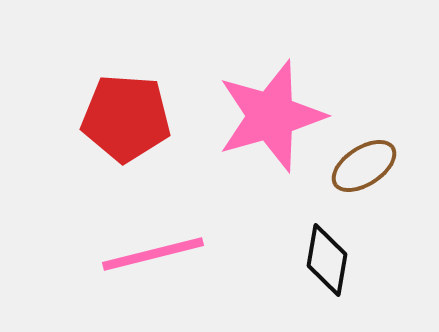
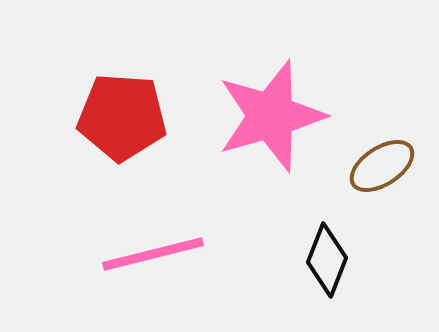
red pentagon: moved 4 px left, 1 px up
brown ellipse: moved 18 px right
black diamond: rotated 12 degrees clockwise
